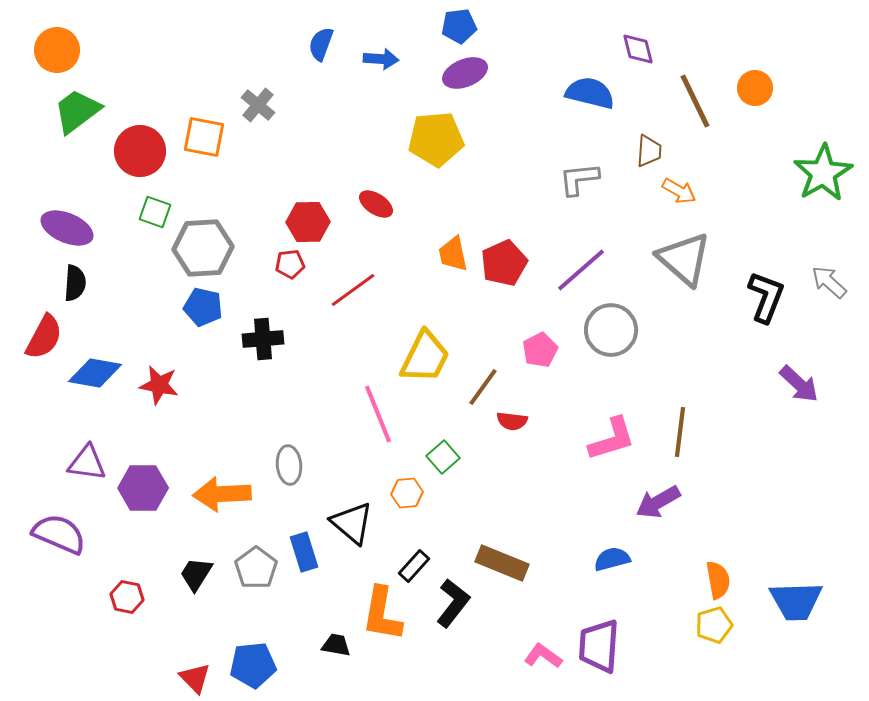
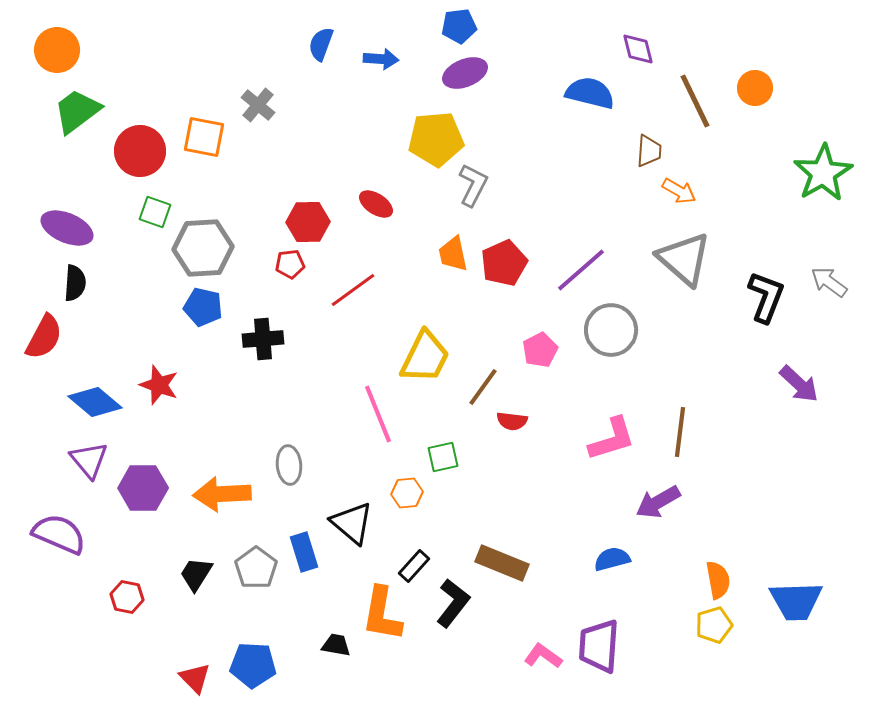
gray L-shape at (579, 179): moved 106 px left, 6 px down; rotated 123 degrees clockwise
gray arrow at (829, 282): rotated 6 degrees counterclockwise
blue diamond at (95, 373): moved 29 px down; rotated 30 degrees clockwise
red star at (159, 385): rotated 9 degrees clockwise
green square at (443, 457): rotated 28 degrees clockwise
purple triangle at (87, 463): moved 2 px right, 3 px up; rotated 42 degrees clockwise
blue pentagon at (253, 665): rotated 9 degrees clockwise
